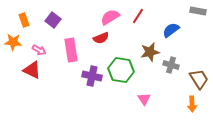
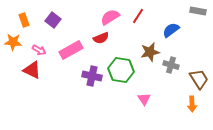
pink rectangle: rotated 70 degrees clockwise
